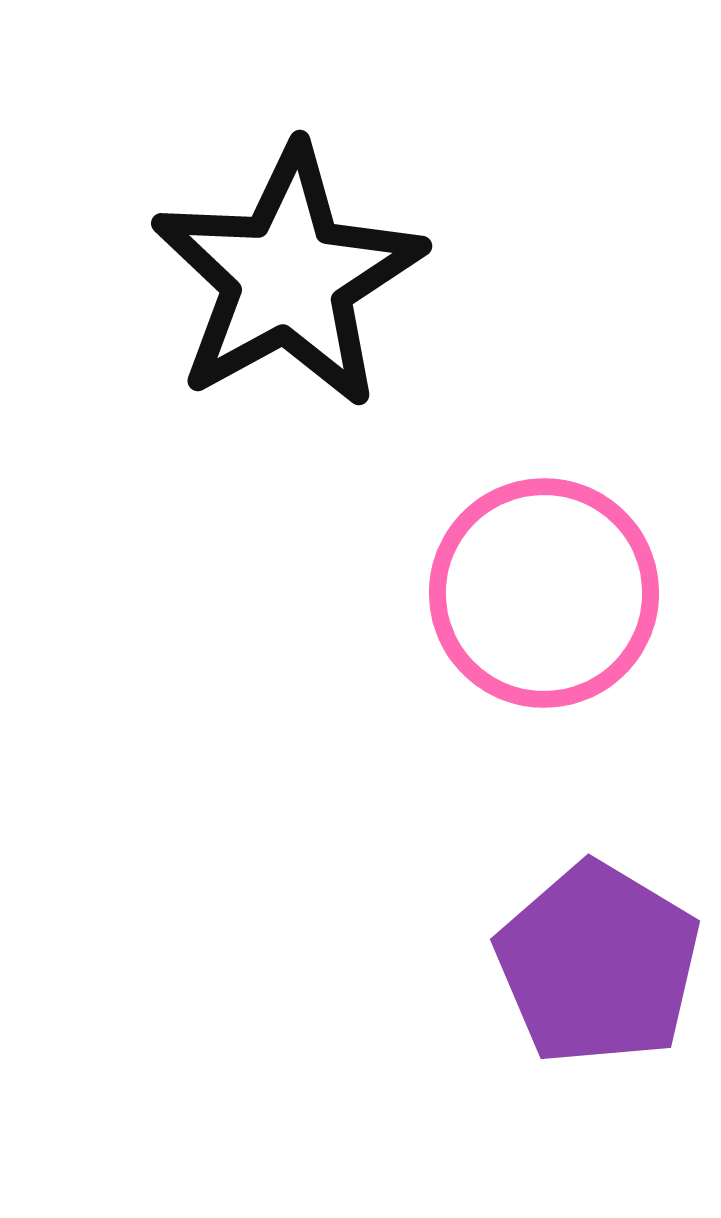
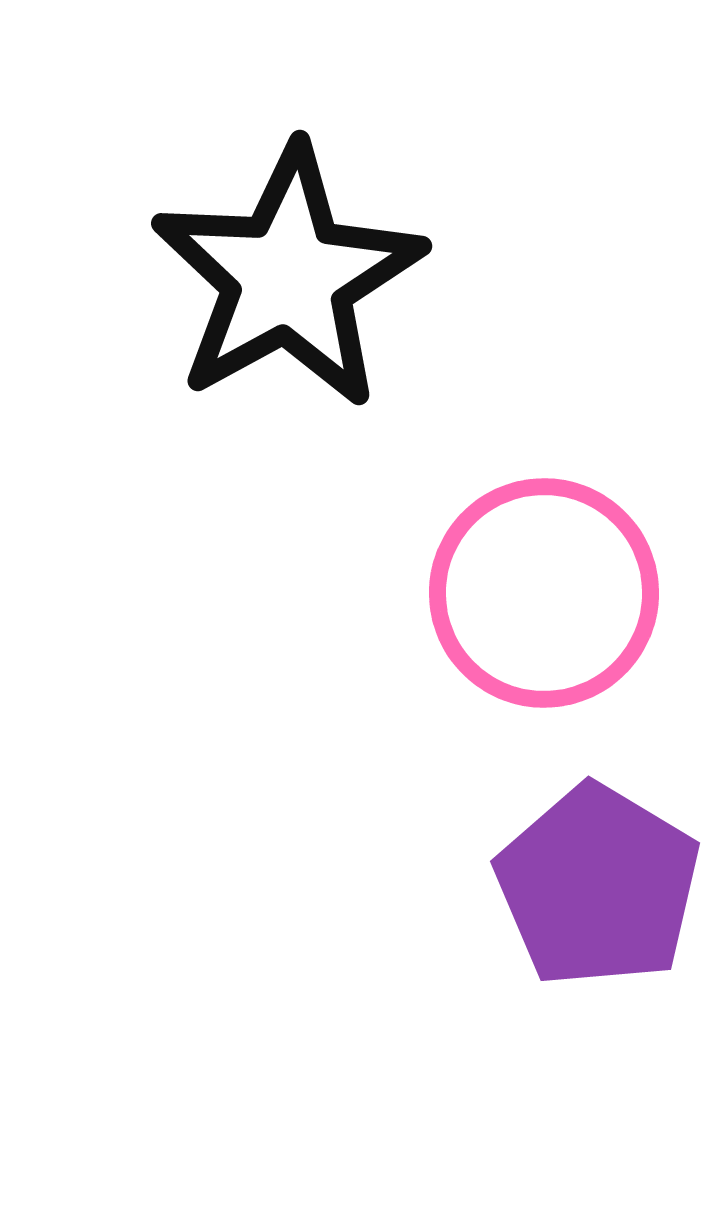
purple pentagon: moved 78 px up
